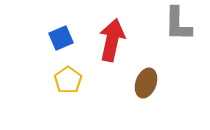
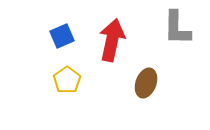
gray L-shape: moved 1 px left, 4 px down
blue square: moved 1 px right, 2 px up
yellow pentagon: moved 1 px left
